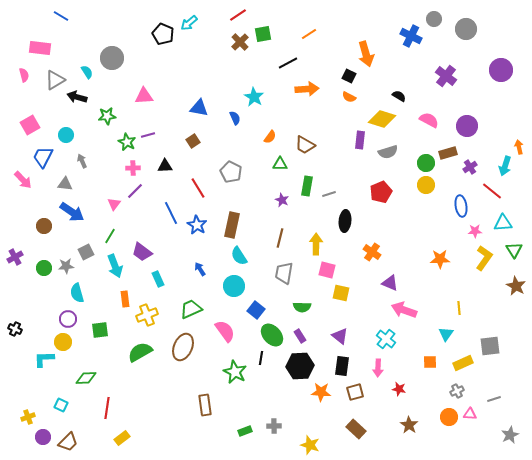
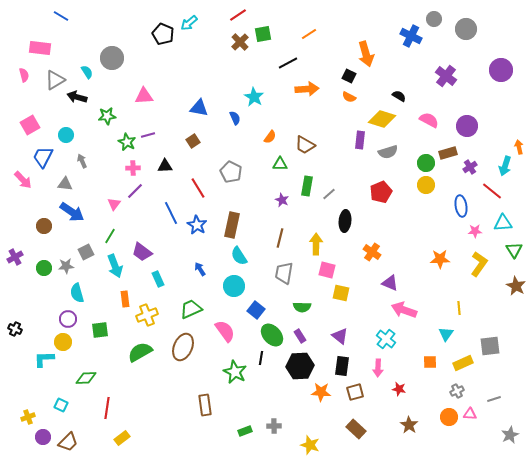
gray line at (329, 194): rotated 24 degrees counterclockwise
yellow L-shape at (484, 258): moved 5 px left, 6 px down
